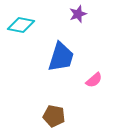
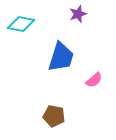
cyan diamond: moved 1 px up
